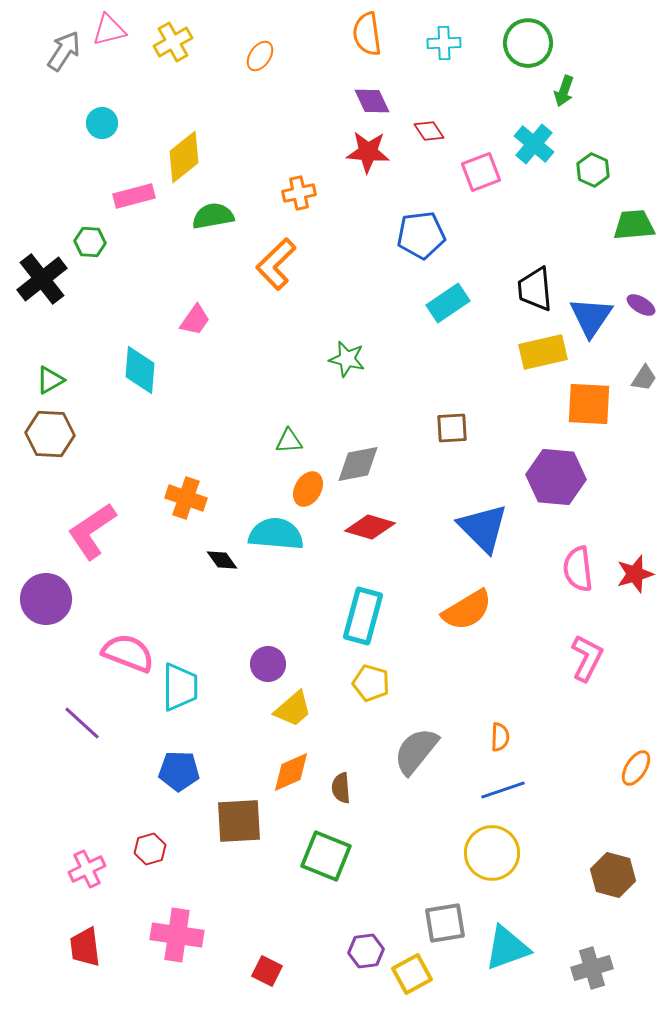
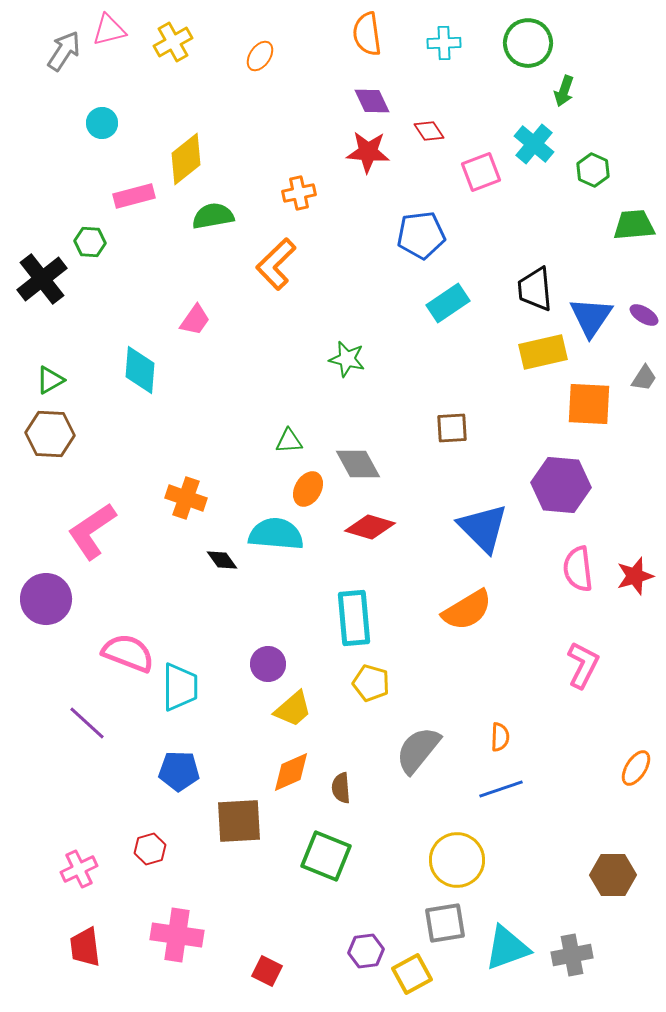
yellow diamond at (184, 157): moved 2 px right, 2 px down
purple ellipse at (641, 305): moved 3 px right, 10 px down
gray diamond at (358, 464): rotated 72 degrees clockwise
purple hexagon at (556, 477): moved 5 px right, 8 px down
red star at (635, 574): moved 2 px down
cyan rectangle at (363, 616): moved 9 px left, 2 px down; rotated 20 degrees counterclockwise
pink L-shape at (587, 658): moved 4 px left, 7 px down
purple line at (82, 723): moved 5 px right
gray semicircle at (416, 751): moved 2 px right, 1 px up
blue line at (503, 790): moved 2 px left, 1 px up
yellow circle at (492, 853): moved 35 px left, 7 px down
pink cross at (87, 869): moved 8 px left
brown hexagon at (613, 875): rotated 15 degrees counterclockwise
gray cross at (592, 968): moved 20 px left, 13 px up; rotated 6 degrees clockwise
